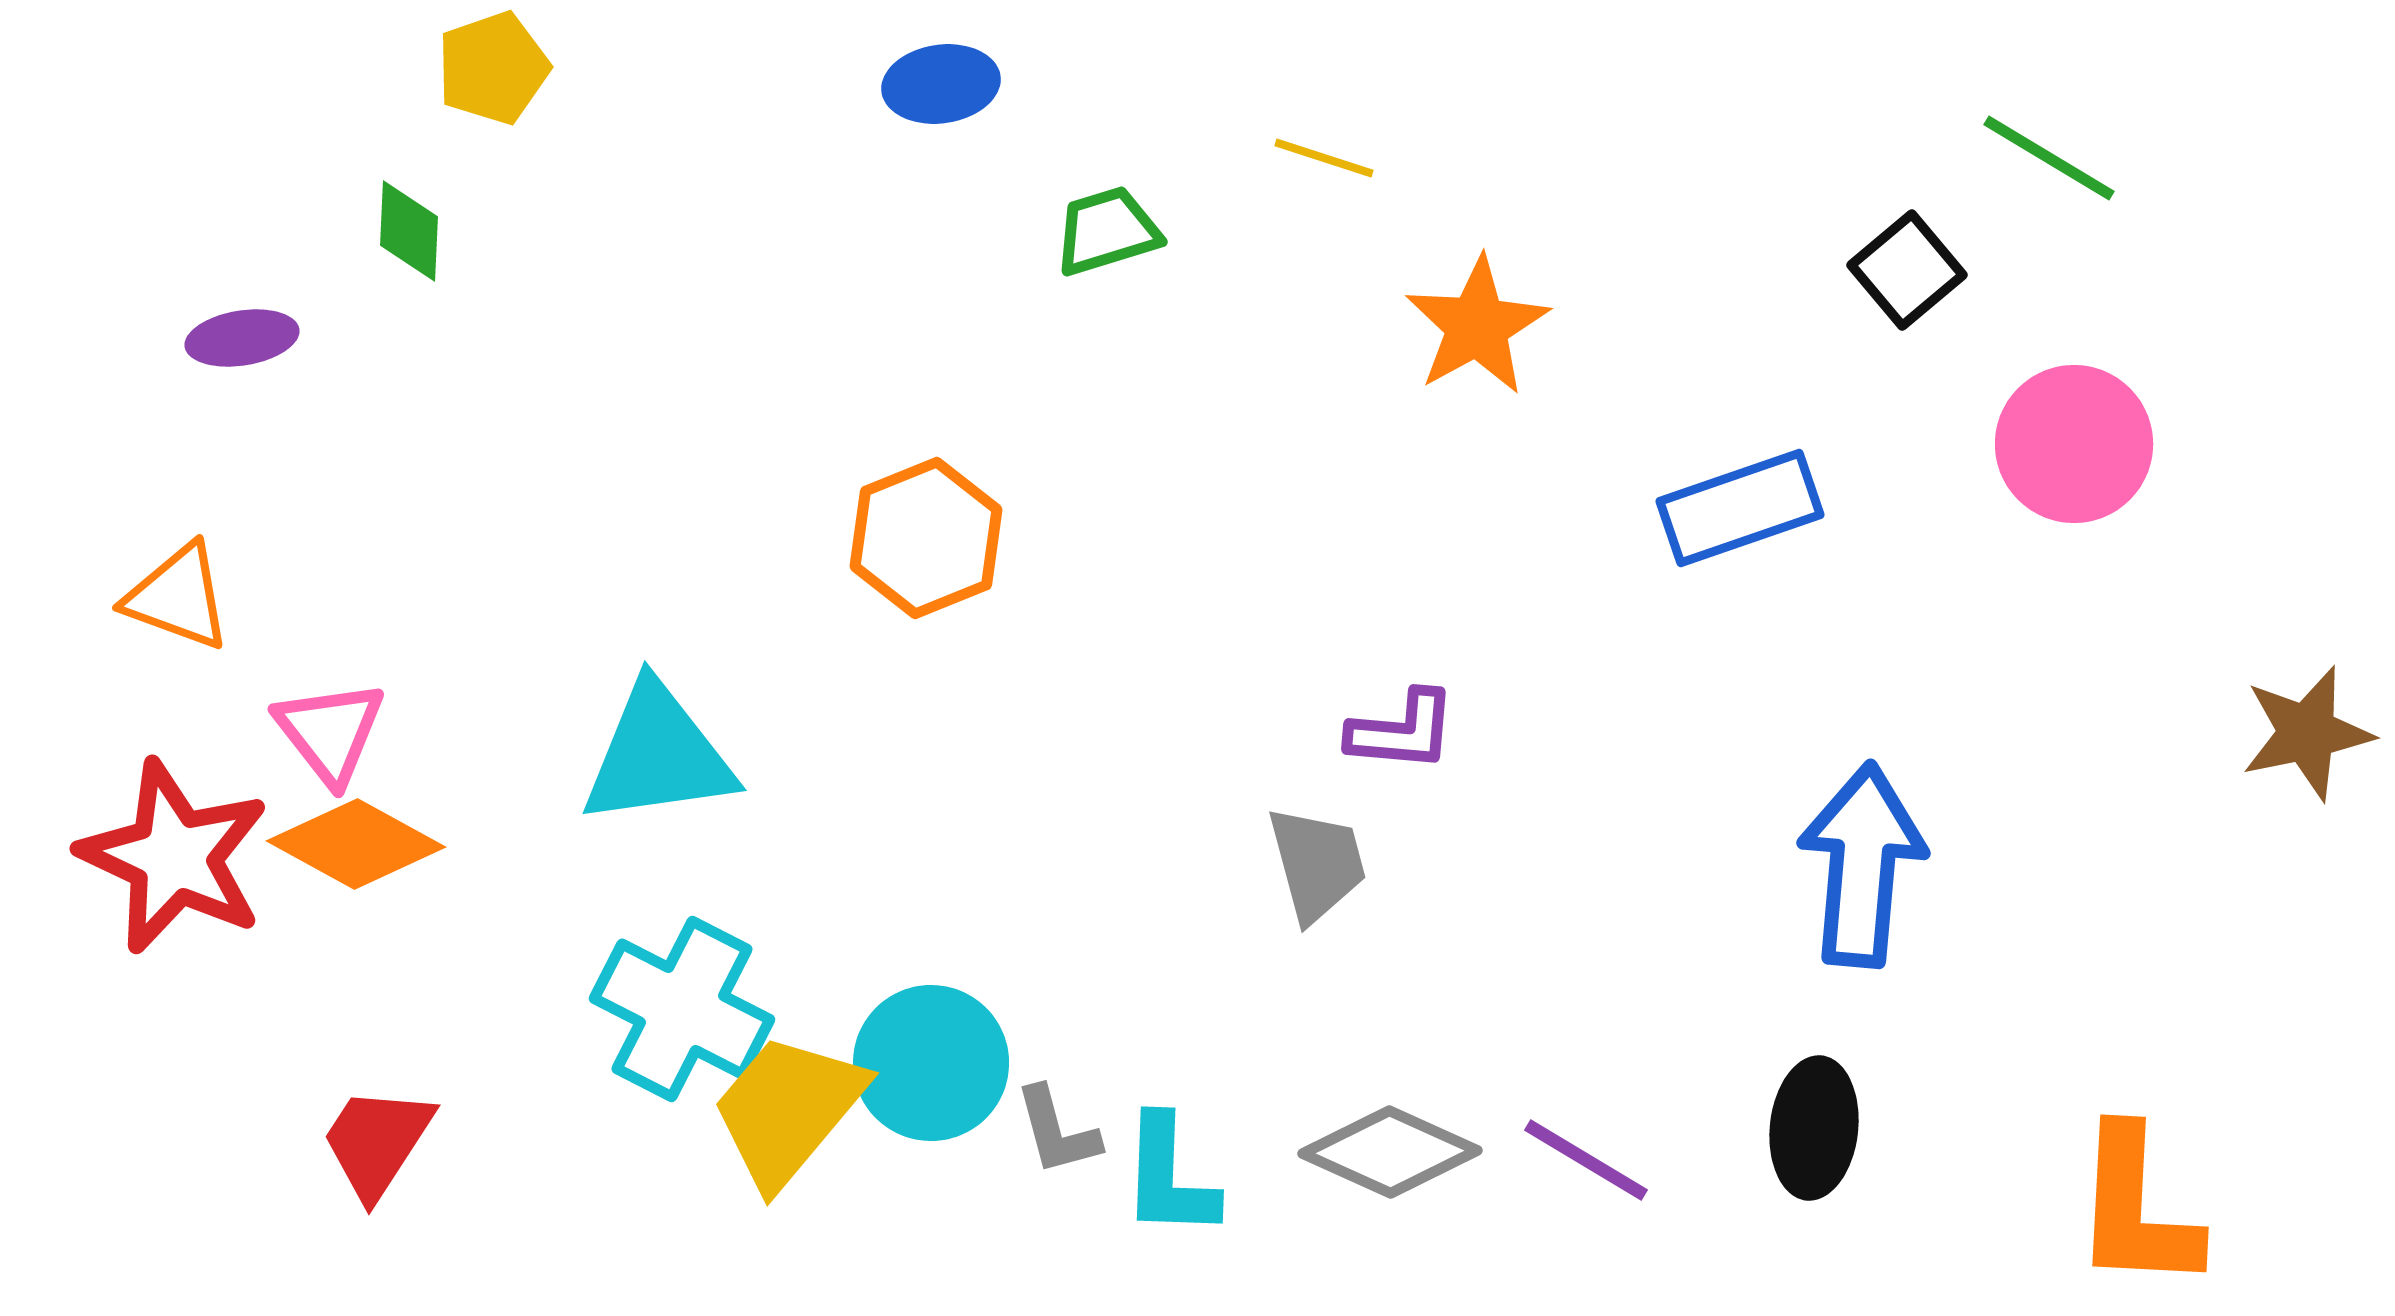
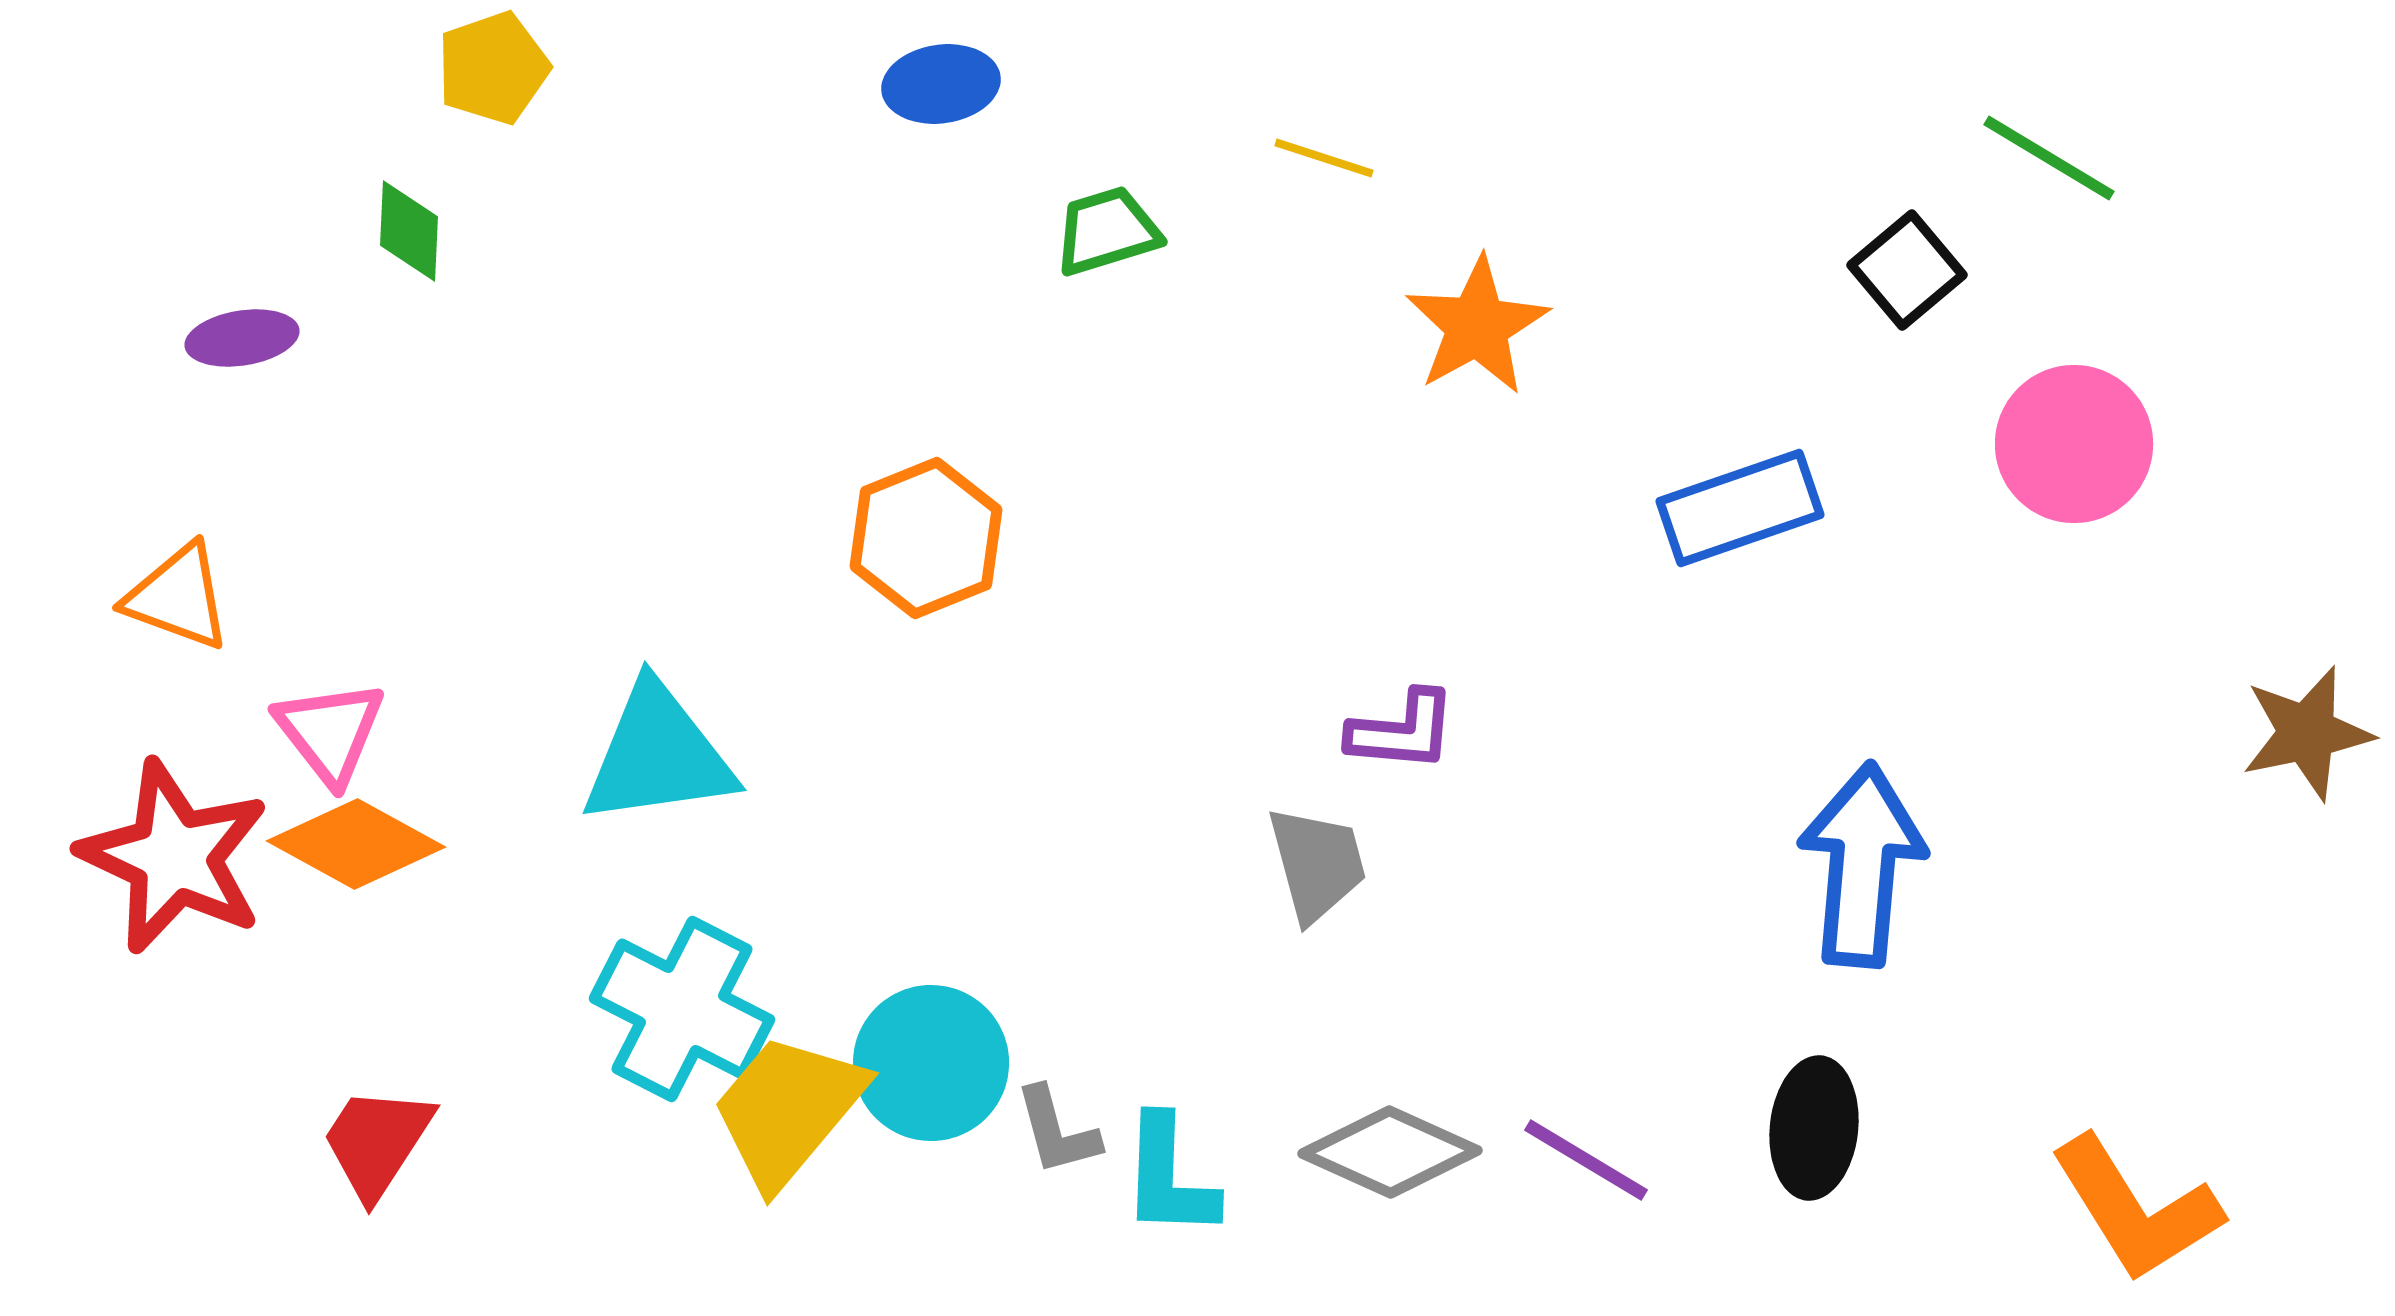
orange L-shape: rotated 35 degrees counterclockwise
